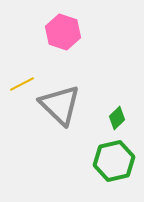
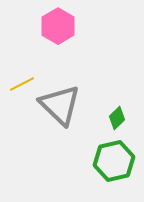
pink hexagon: moved 5 px left, 6 px up; rotated 12 degrees clockwise
